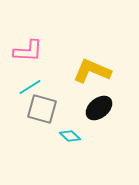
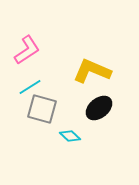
pink L-shape: moved 1 px left, 1 px up; rotated 36 degrees counterclockwise
